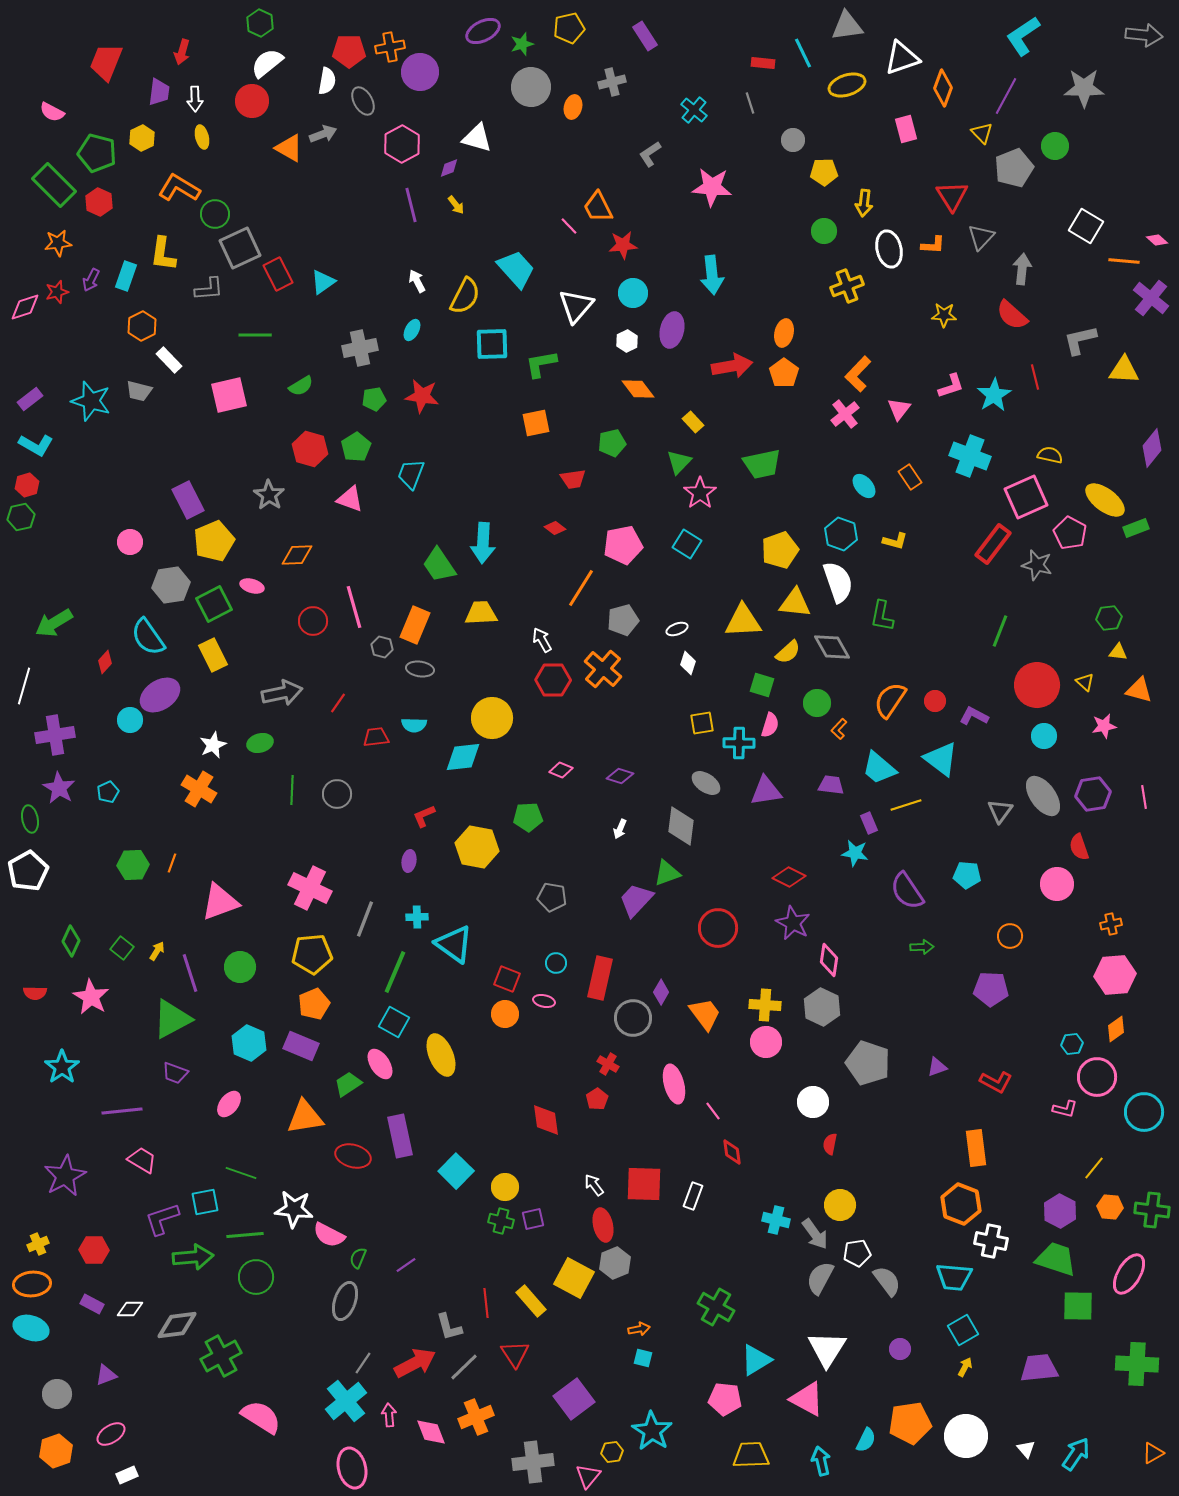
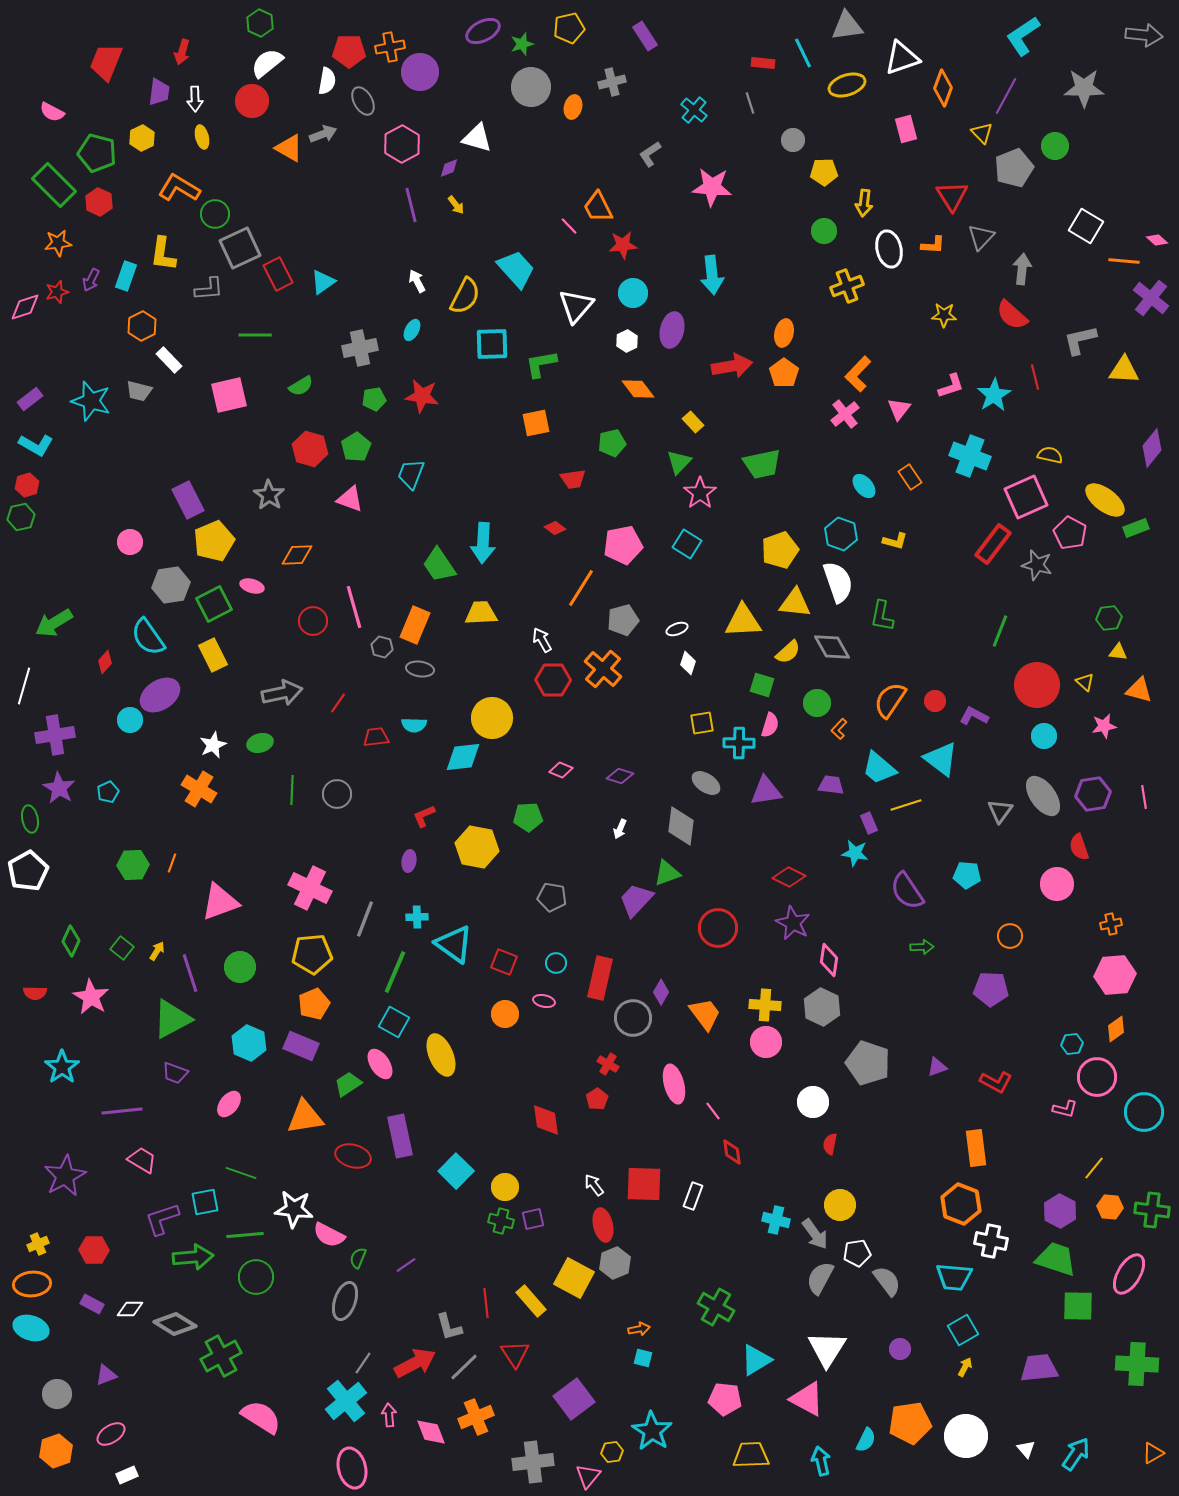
red square at (507, 979): moved 3 px left, 17 px up
gray diamond at (177, 1325): moved 2 px left, 1 px up; rotated 39 degrees clockwise
